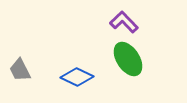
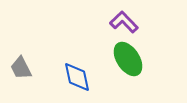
gray trapezoid: moved 1 px right, 2 px up
blue diamond: rotated 52 degrees clockwise
